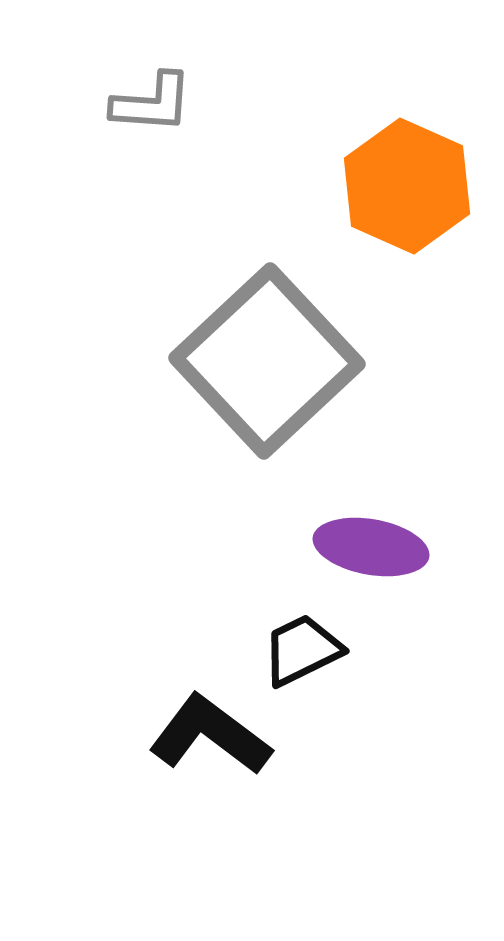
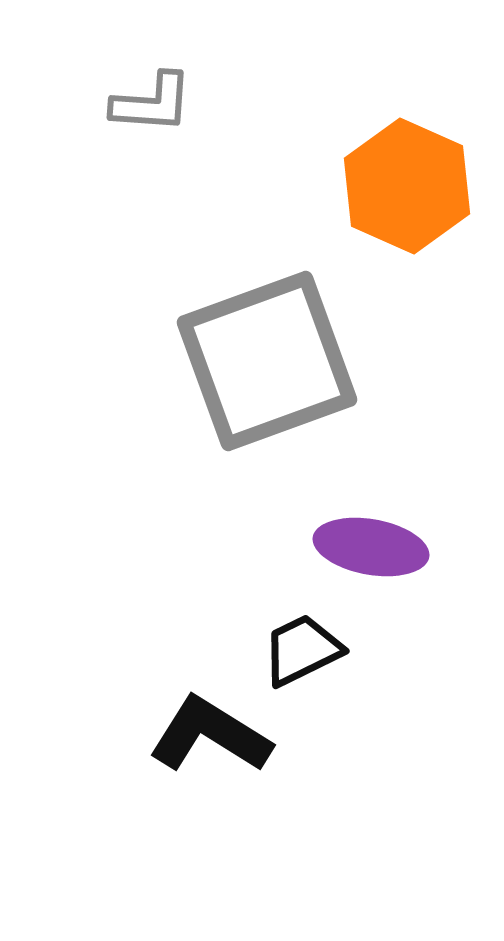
gray square: rotated 23 degrees clockwise
black L-shape: rotated 5 degrees counterclockwise
